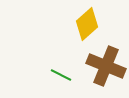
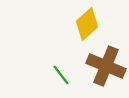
green line: rotated 25 degrees clockwise
